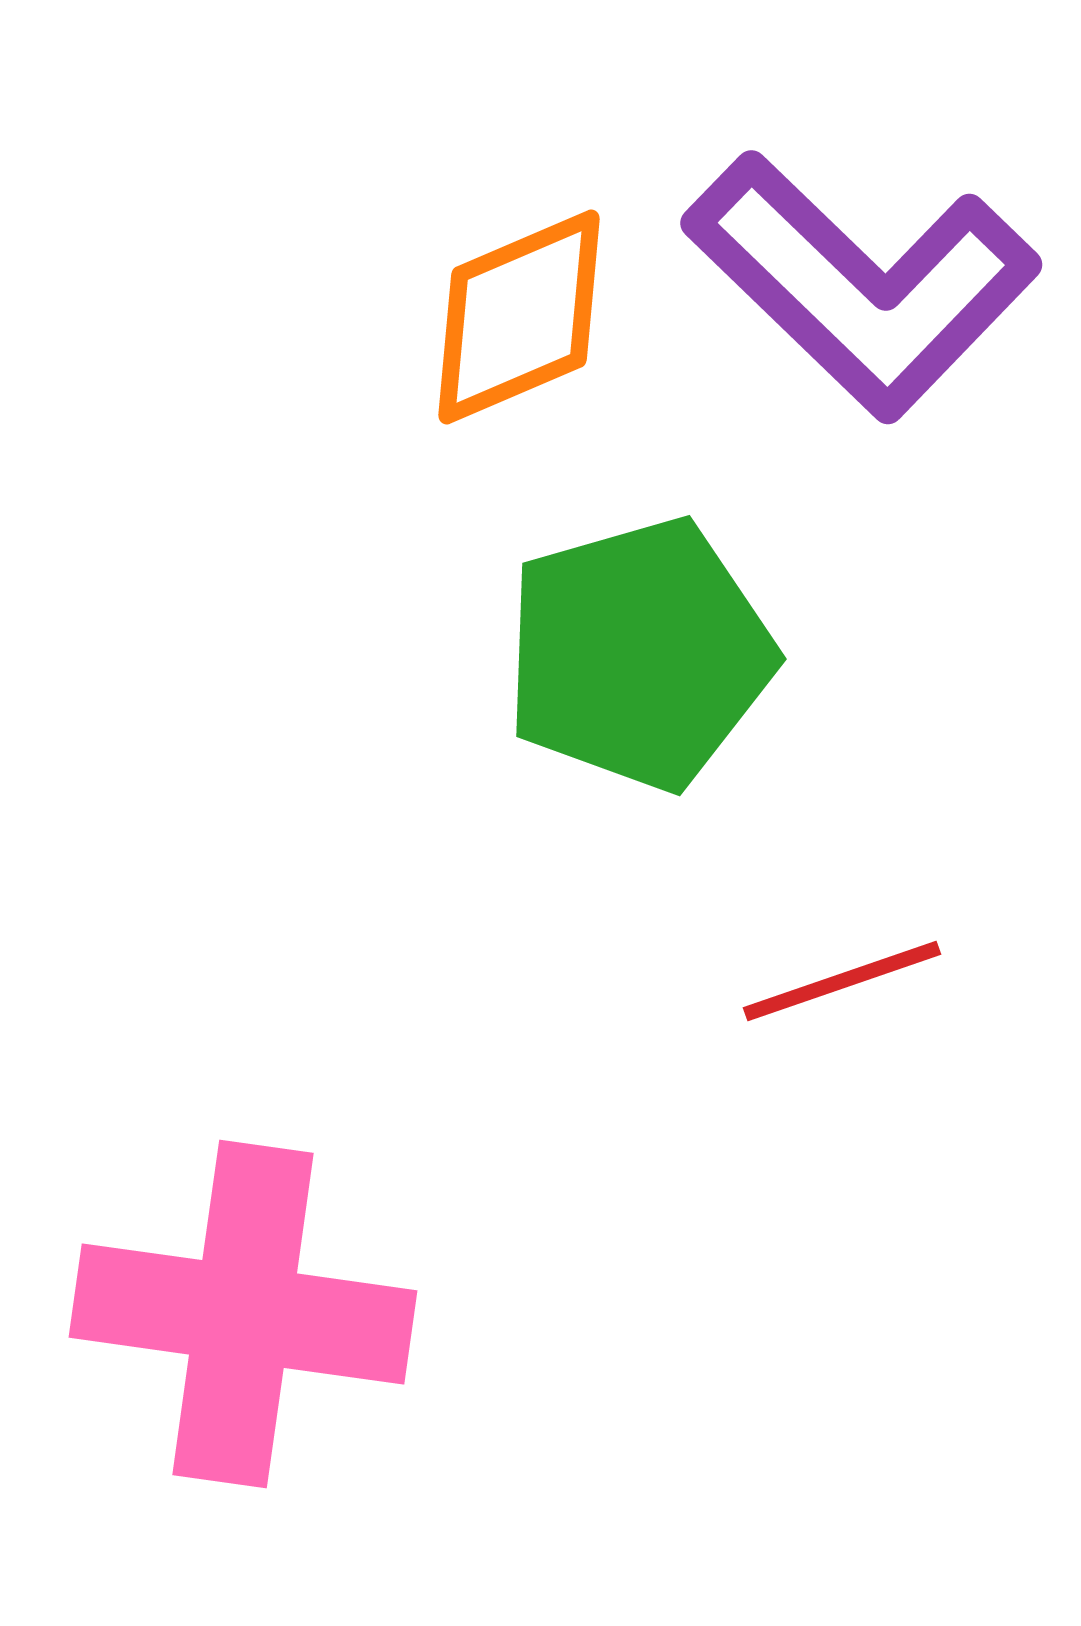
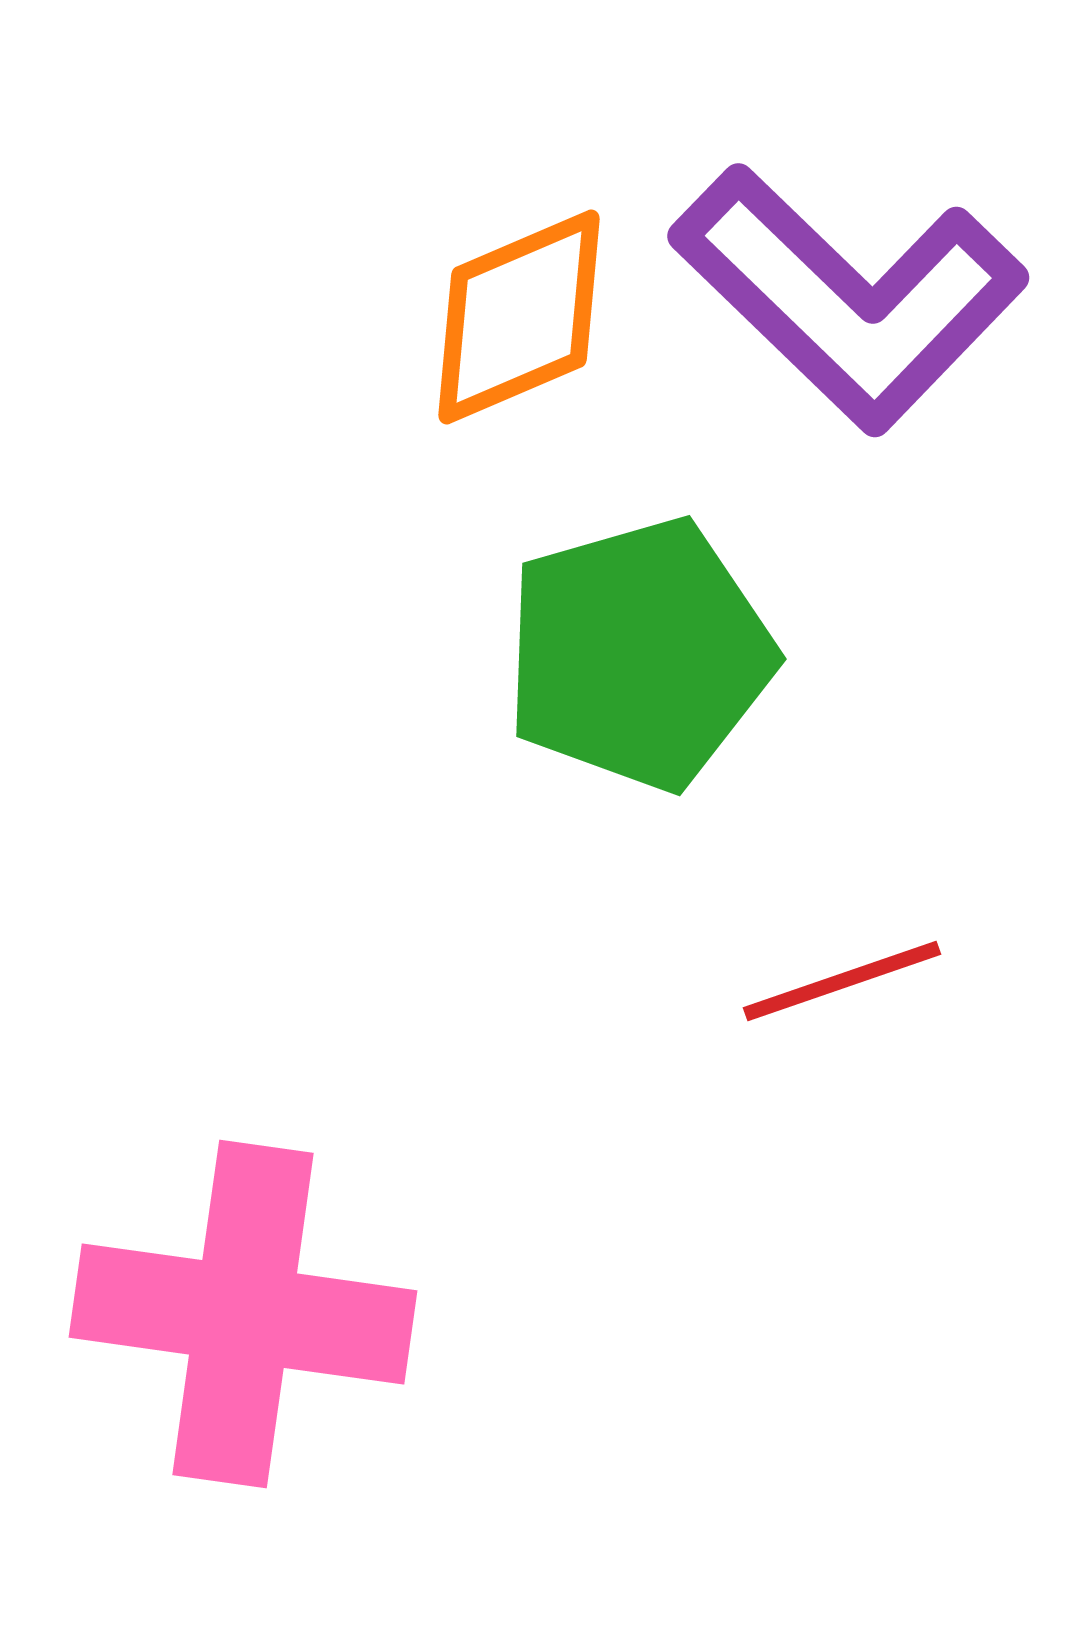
purple L-shape: moved 13 px left, 13 px down
